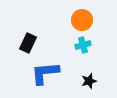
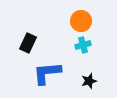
orange circle: moved 1 px left, 1 px down
blue L-shape: moved 2 px right
